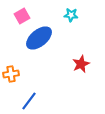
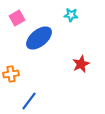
pink square: moved 5 px left, 2 px down
